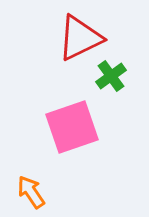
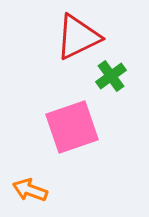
red triangle: moved 2 px left, 1 px up
orange arrow: moved 1 px left, 2 px up; rotated 36 degrees counterclockwise
